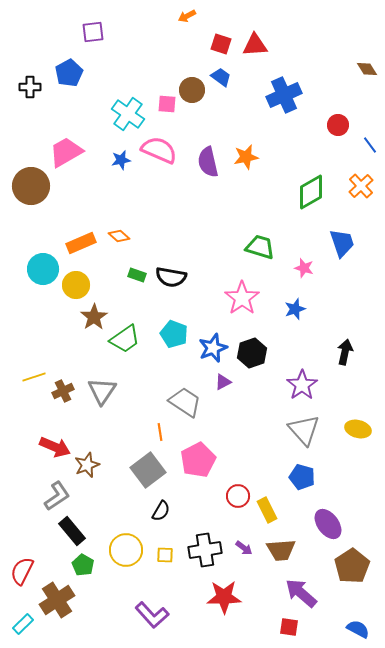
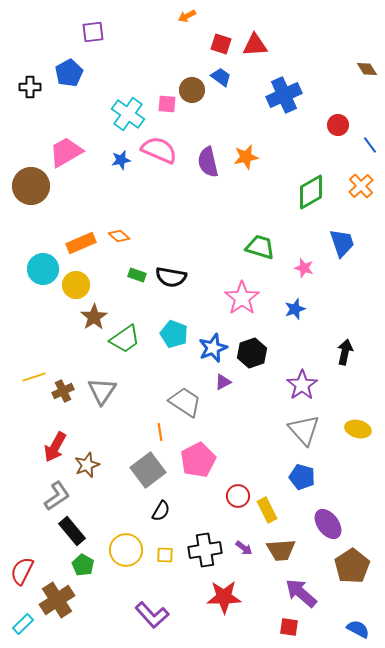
red arrow at (55, 447): rotated 96 degrees clockwise
